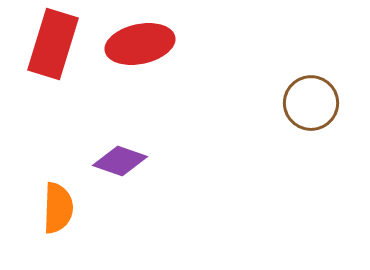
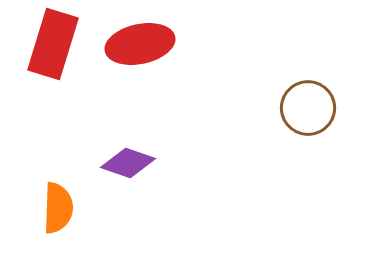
brown circle: moved 3 px left, 5 px down
purple diamond: moved 8 px right, 2 px down
